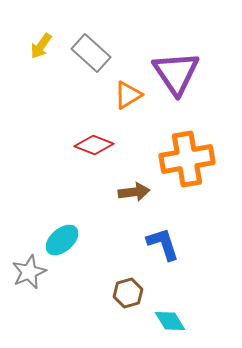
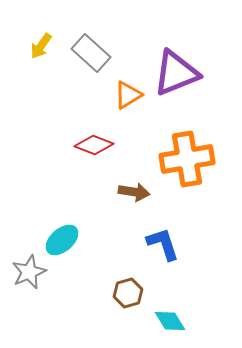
purple triangle: rotated 42 degrees clockwise
brown arrow: rotated 16 degrees clockwise
